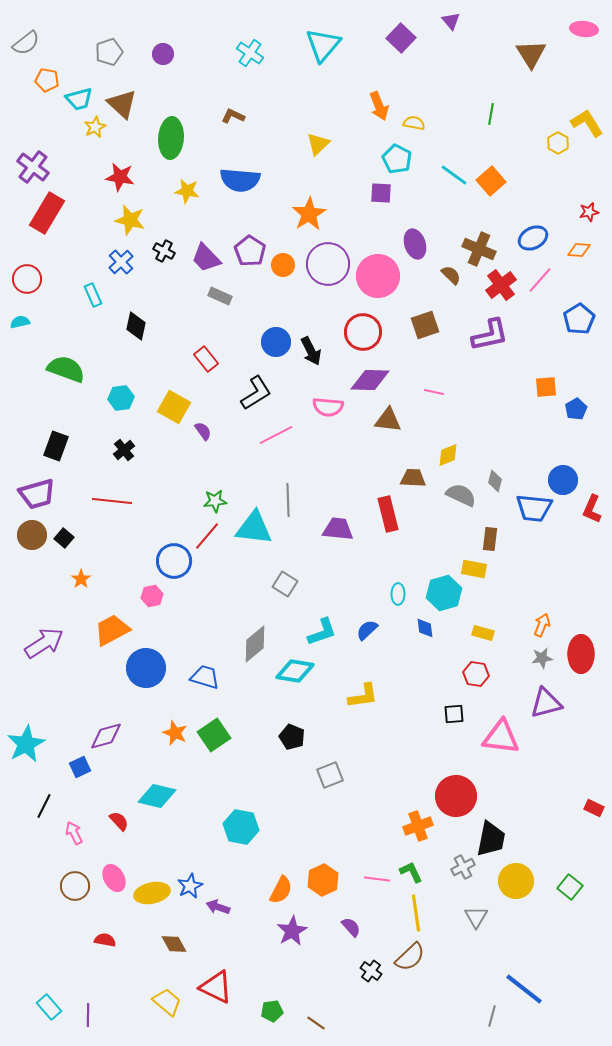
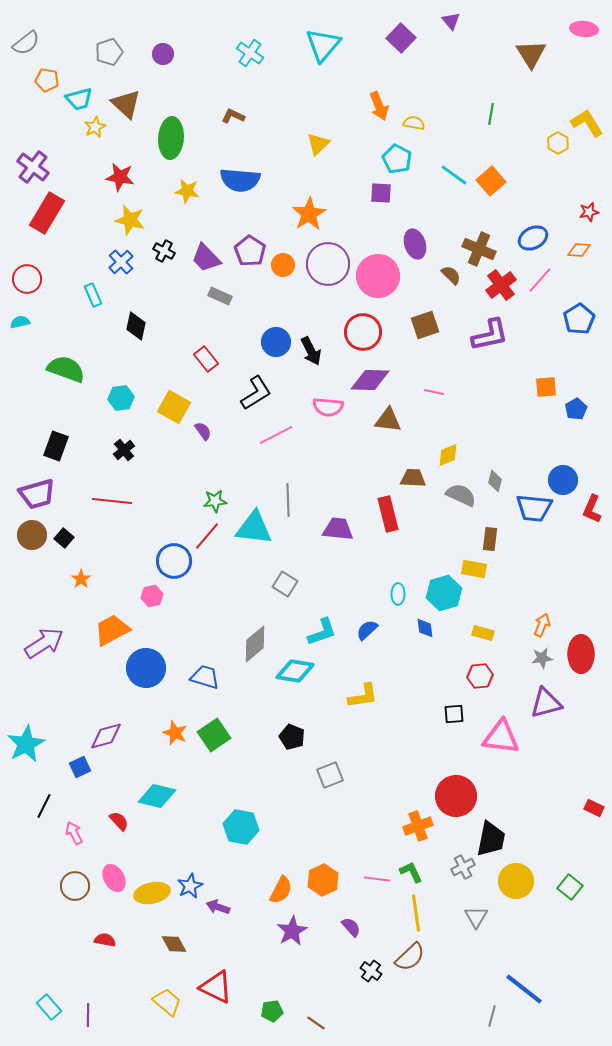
brown triangle at (122, 104): moved 4 px right
red hexagon at (476, 674): moved 4 px right, 2 px down; rotated 15 degrees counterclockwise
